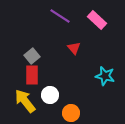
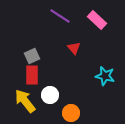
gray square: rotated 14 degrees clockwise
